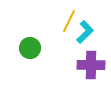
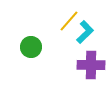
yellow line: rotated 15 degrees clockwise
green circle: moved 1 px right, 1 px up
